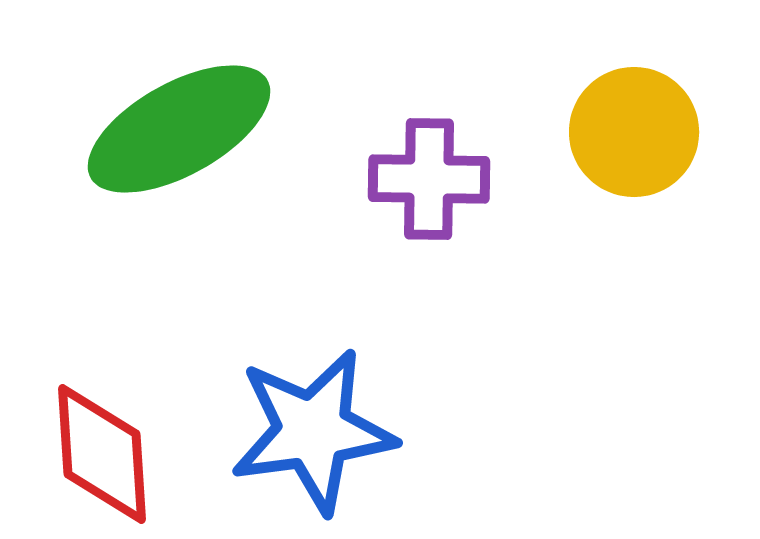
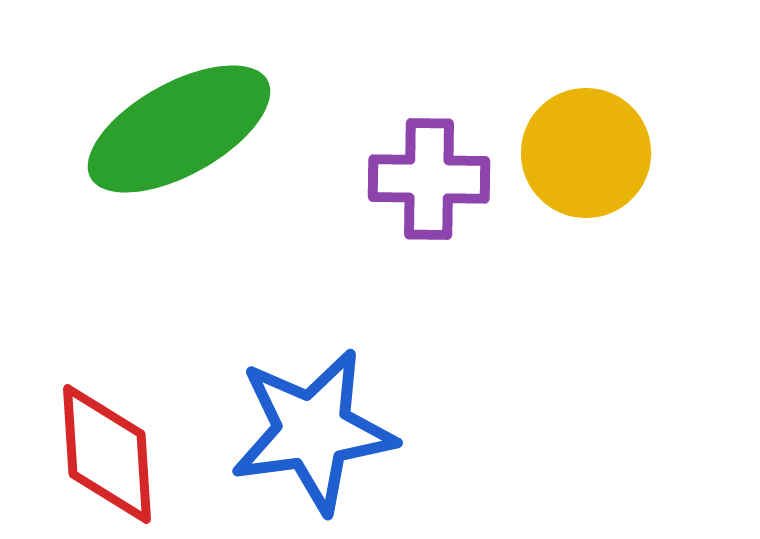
yellow circle: moved 48 px left, 21 px down
red diamond: moved 5 px right
